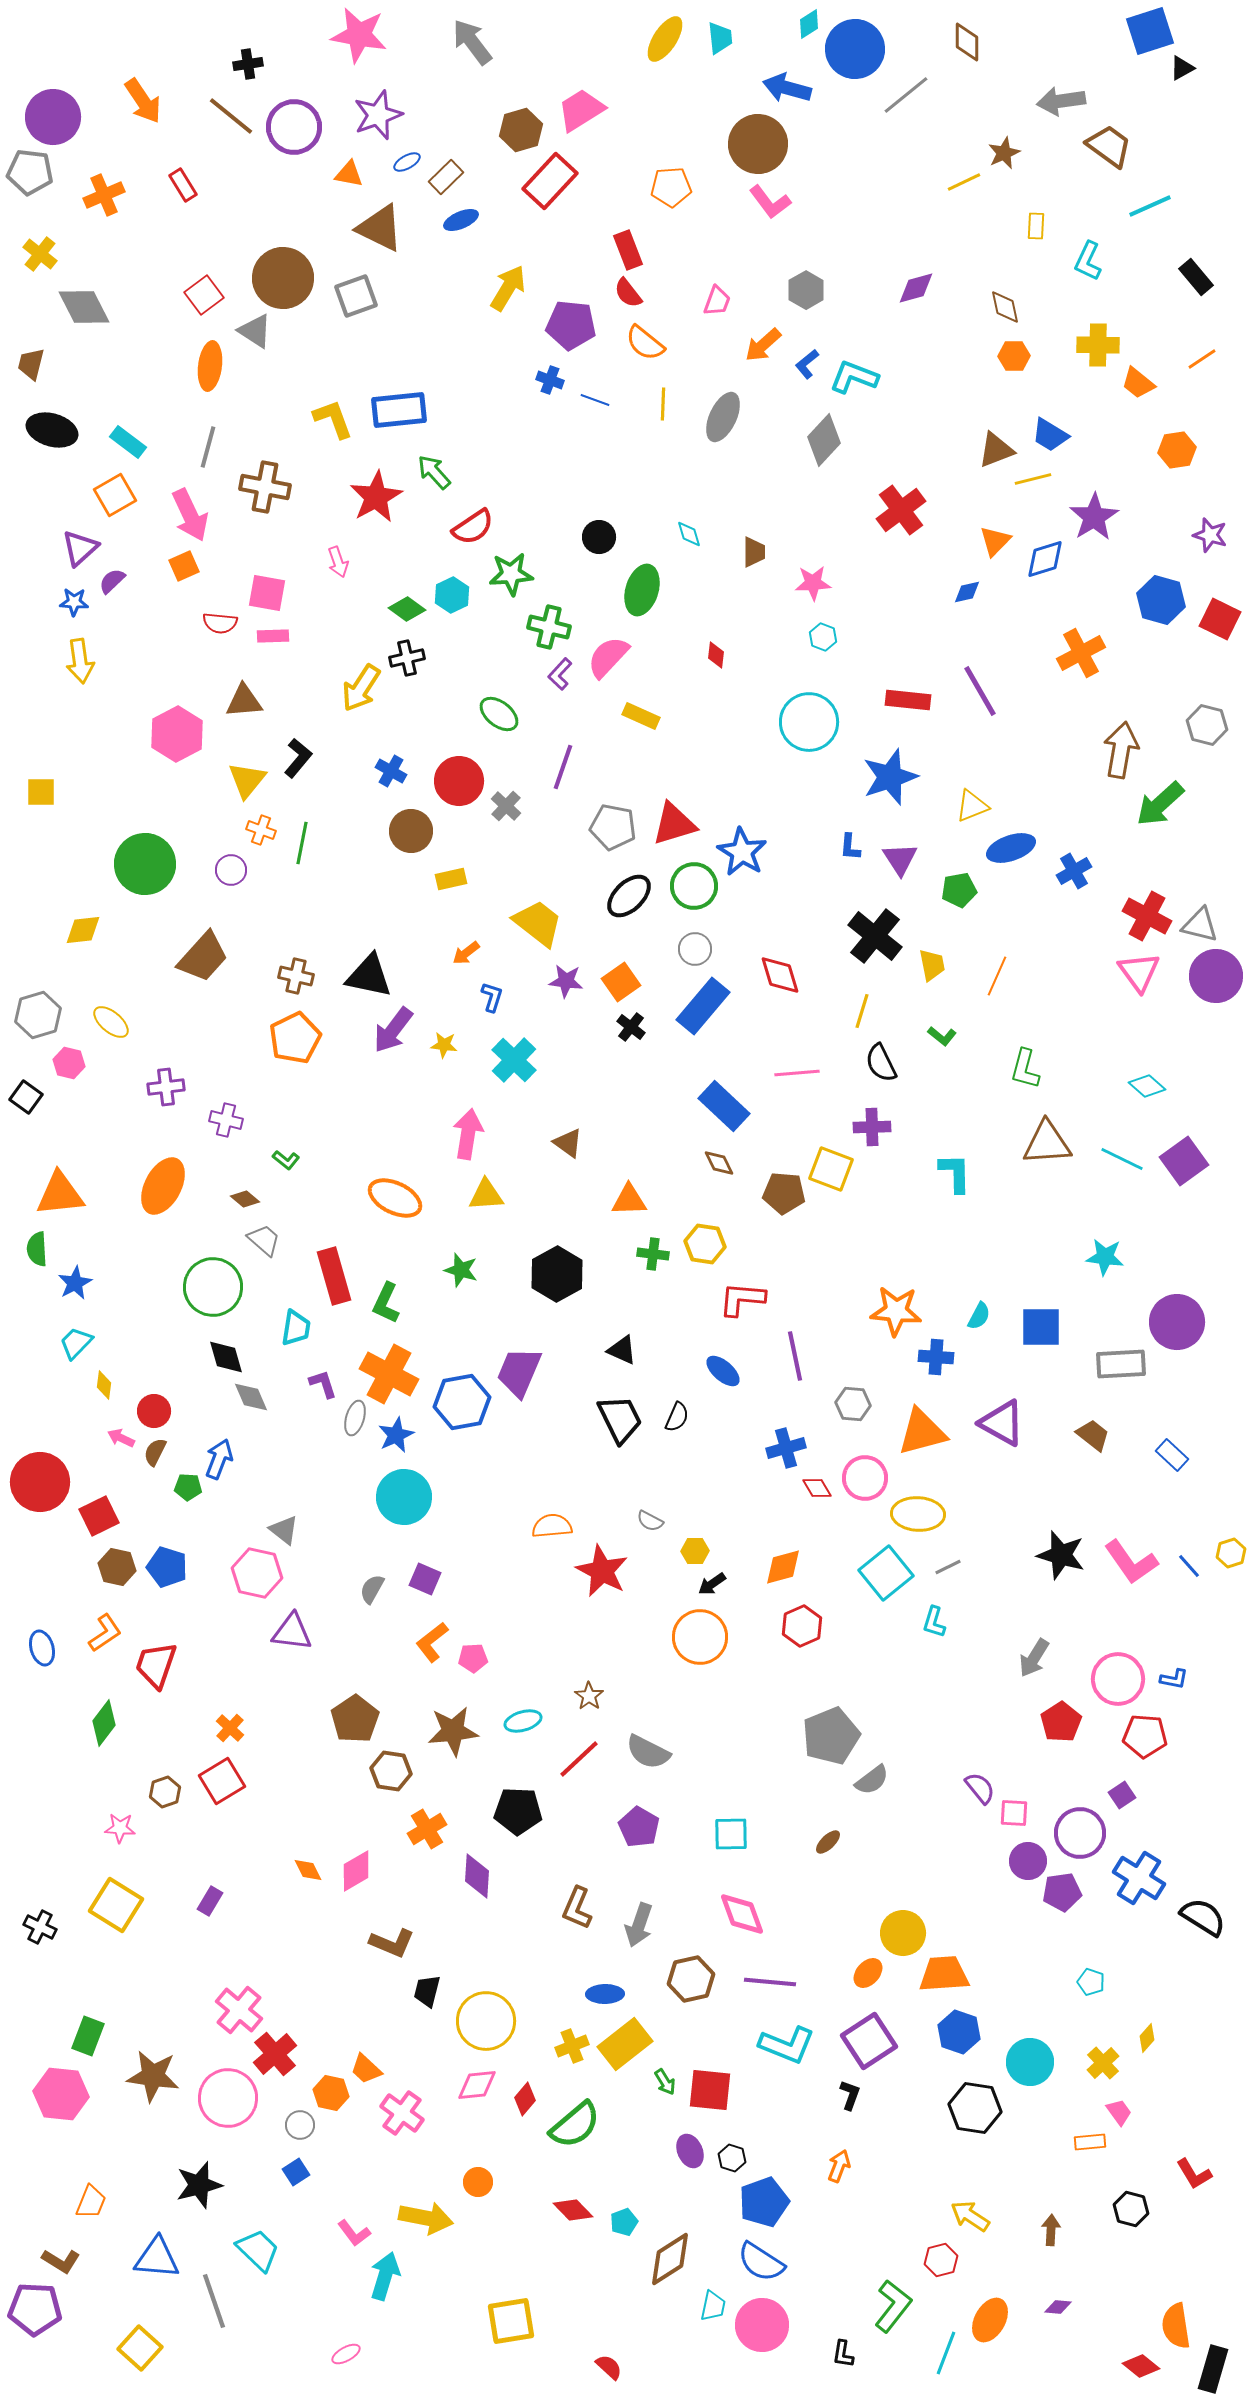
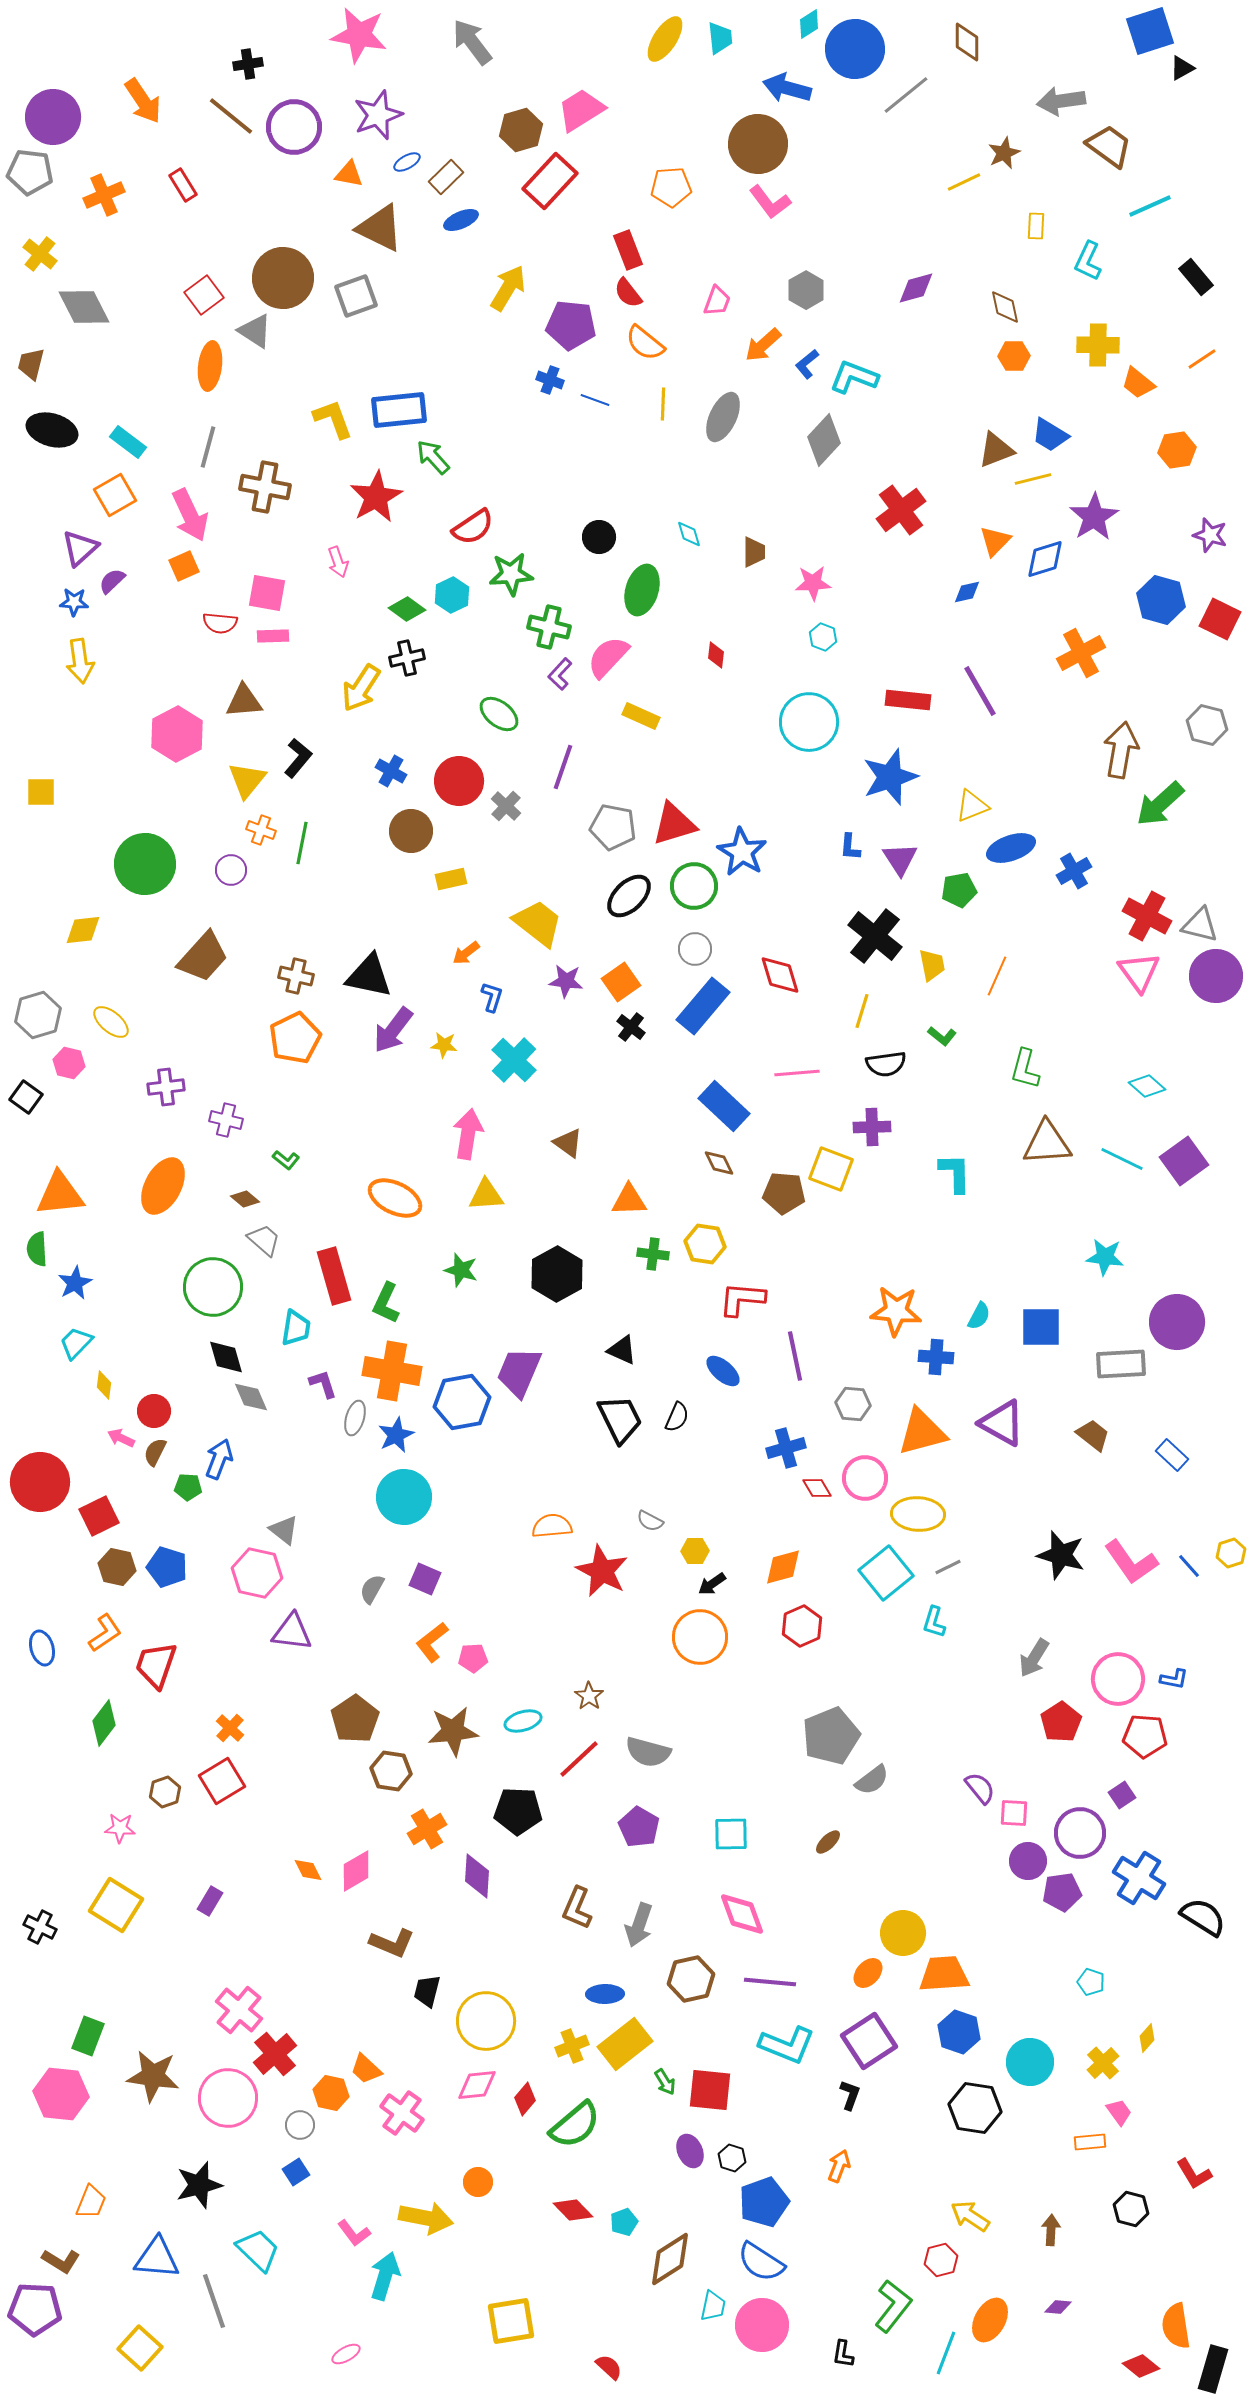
green arrow at (434, 472): moved 1 px left, 15 px up
black semicircle at (881, 1063): moved 5 px right, 1 px down; rotated 72 degrees counterclockwise
orange cross at (389, 1374): moved 3 px right, 3 px up; rotated 18 degrees counterclockwise
gray semicircle at (648, 1752): rotated 12 degrees counterclockwise
